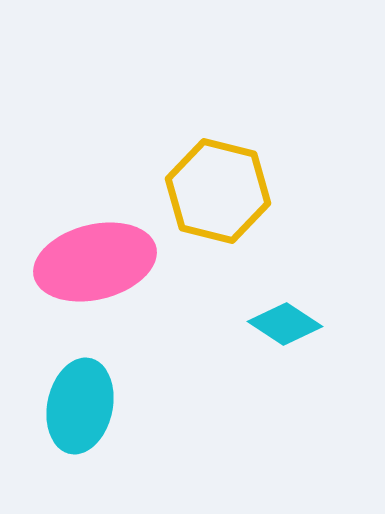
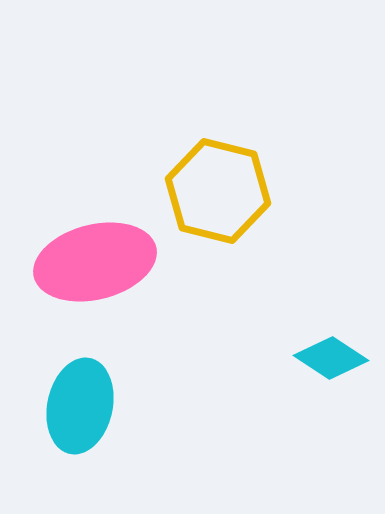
cyan diamond: moved 46 px right, 34 px down
